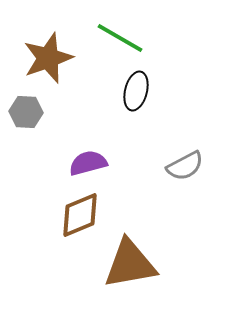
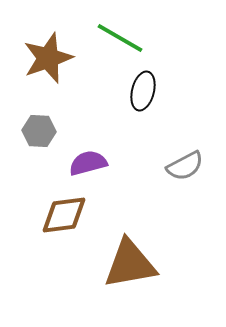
black ellipse: moved 7 px right
gray hexagon: moved 13 px right, 19 px down
brown diamond: moved 16 px left; rotated 15 degrees clockwise
